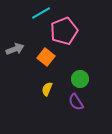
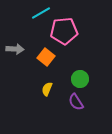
pink pentagon: rotated 16 degrees clockwise
gray arrow: rotated 24 degrees clockwise
